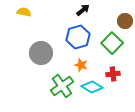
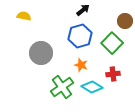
yellow semicircle: moved 4 px down
blue hexagon: moved 2 px right, 1 px up
green cross: moved 1 px down
